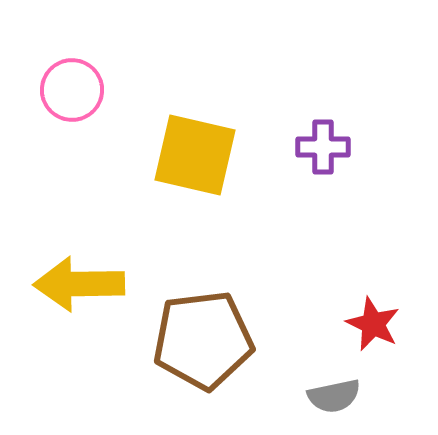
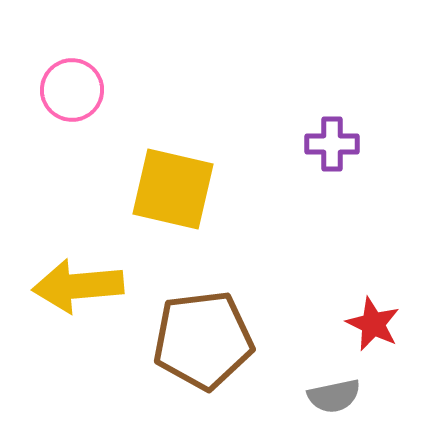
purple cross: moved 9 px right, 3 px up
yellow square: moved 22 px left, 34 px down
yellow arrow: moved 1 px left, 2 px down; rotated 4 degrees counterclockwise
